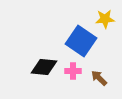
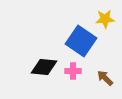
brown arrow: moved 6 px right
